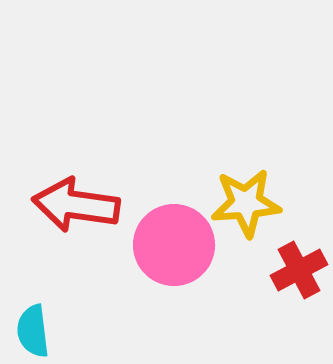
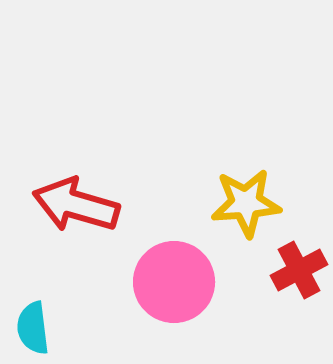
red arrow: rotated 8 degrees clockwise
pink circle: moved 37 px down
cyan semicircle: moved 3 px up
